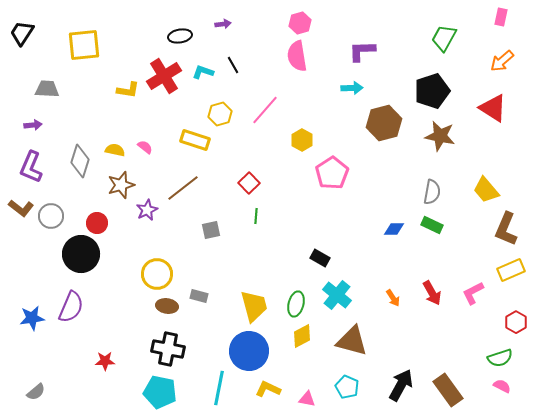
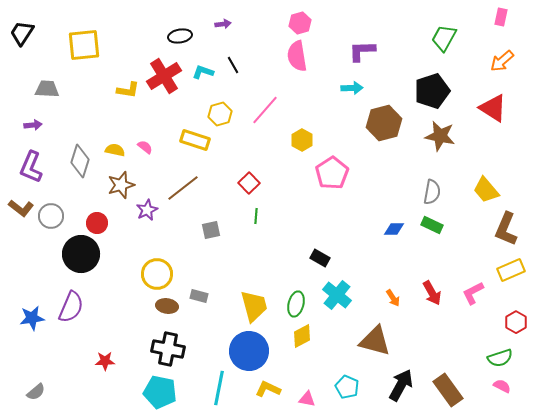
brown triangle at (352, 341): moved 23 px right
